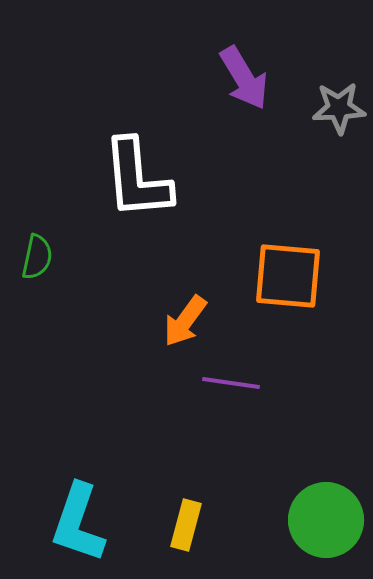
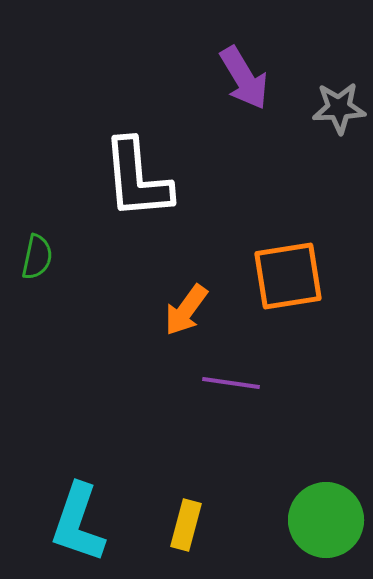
orange square: rotated 14 degrees counterclockwise
orange arrow: moved 1 px right, 11 px up
